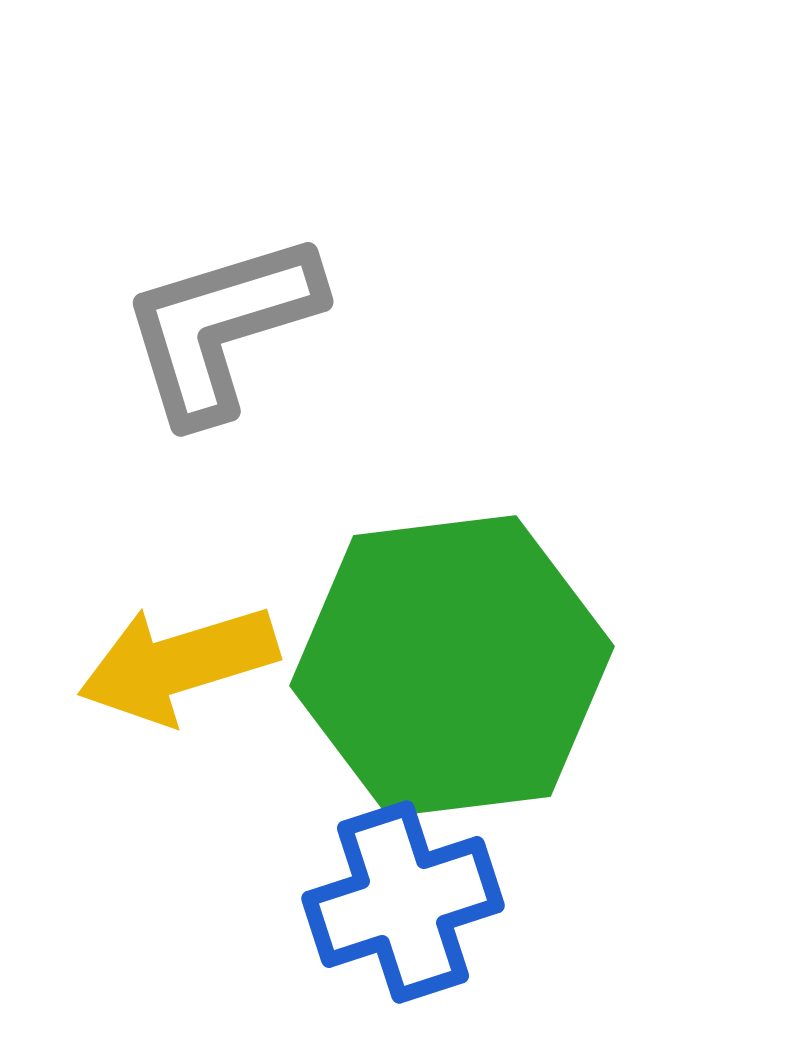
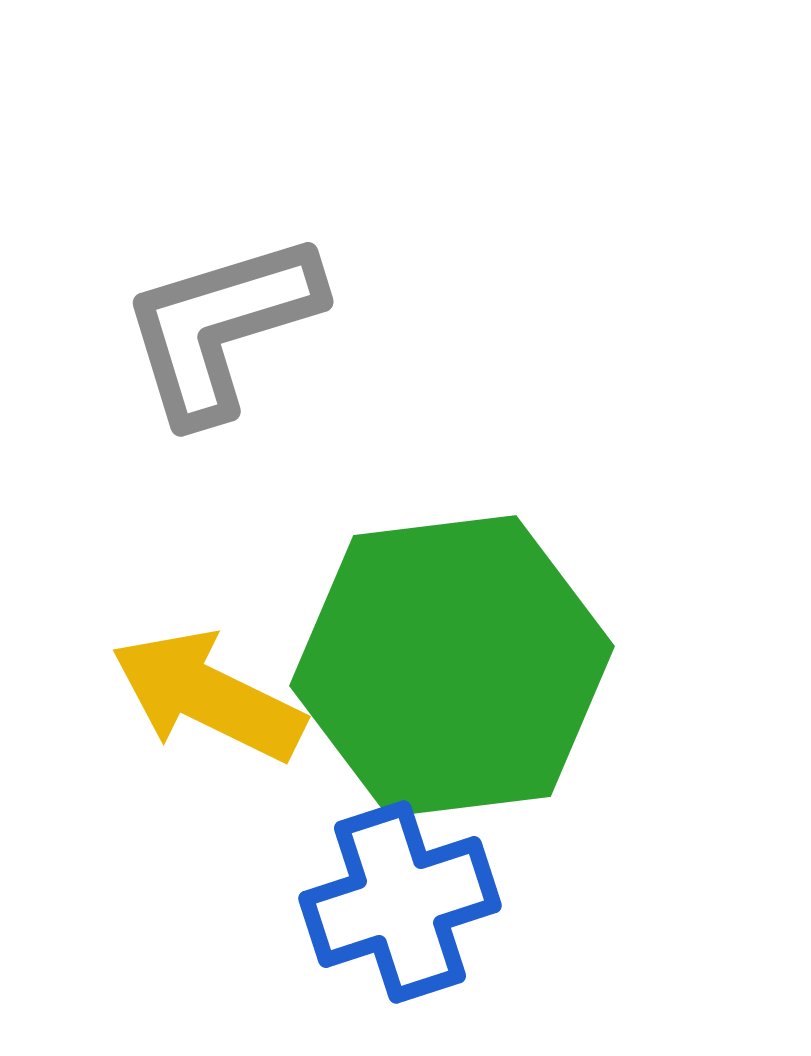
yellow arrow: moved 30 px right, 32 px down; rotated 43 degrees clockwise
blue cross: moved 3 px left
